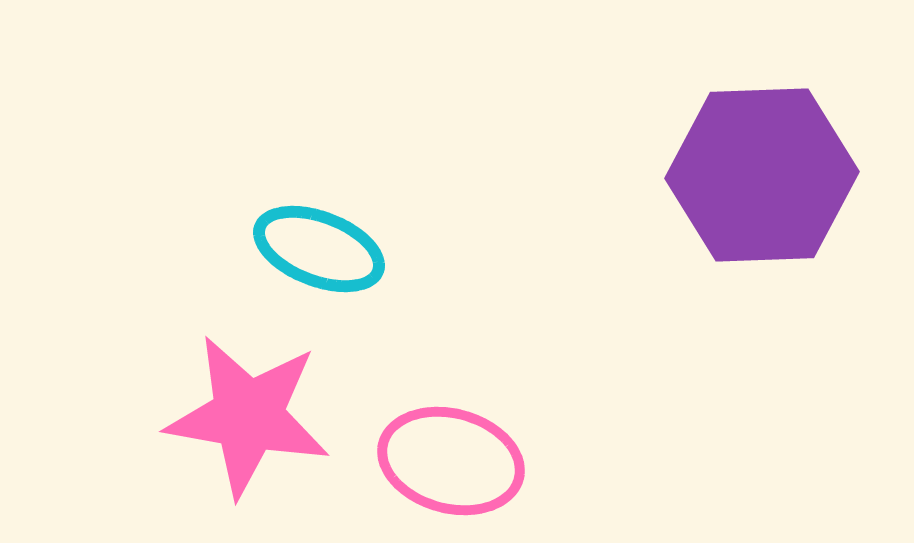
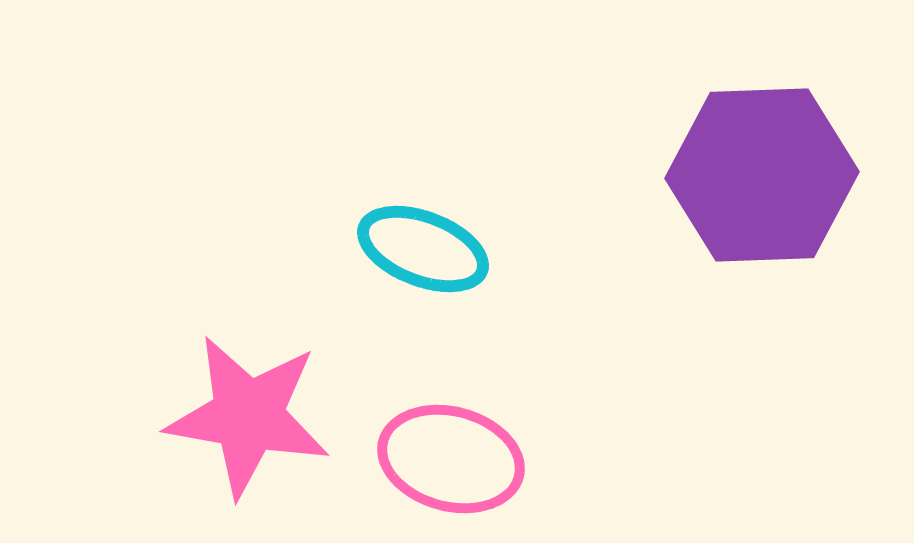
cyan ellipse: moved 104 px right
pink ellipse: moved 2 px up
